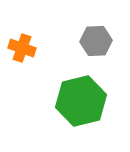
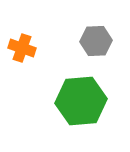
green hexagon: rotated 9 degrees clockwise
